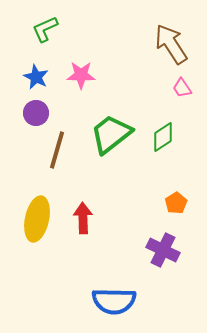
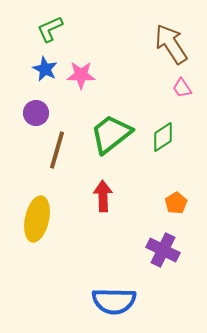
green L-shape: moved 5 px right
blue star: moved 9 px right, 8 px up
red arrow: moved 20 px right, 22 px up
